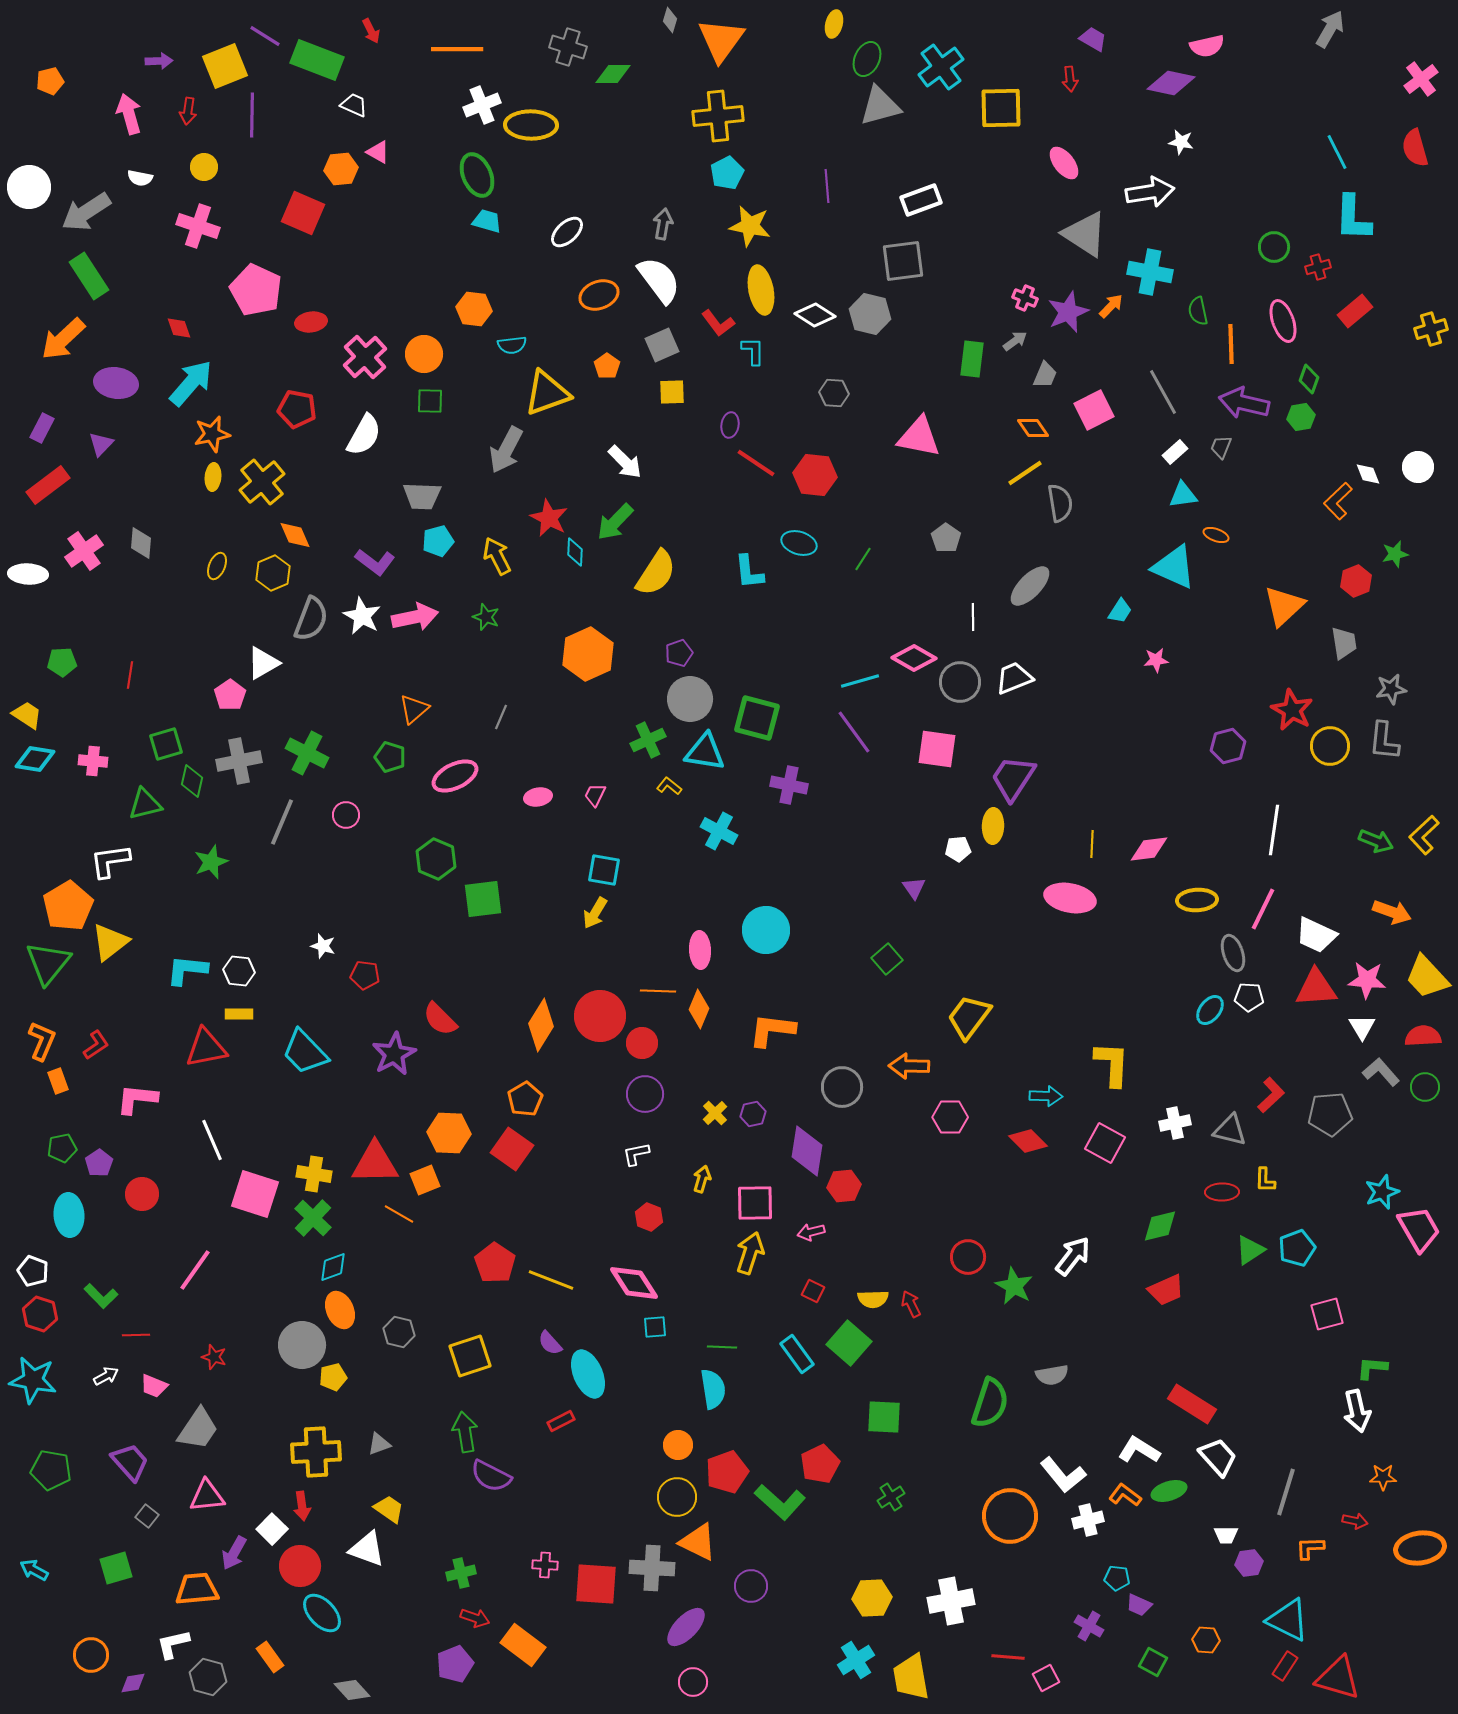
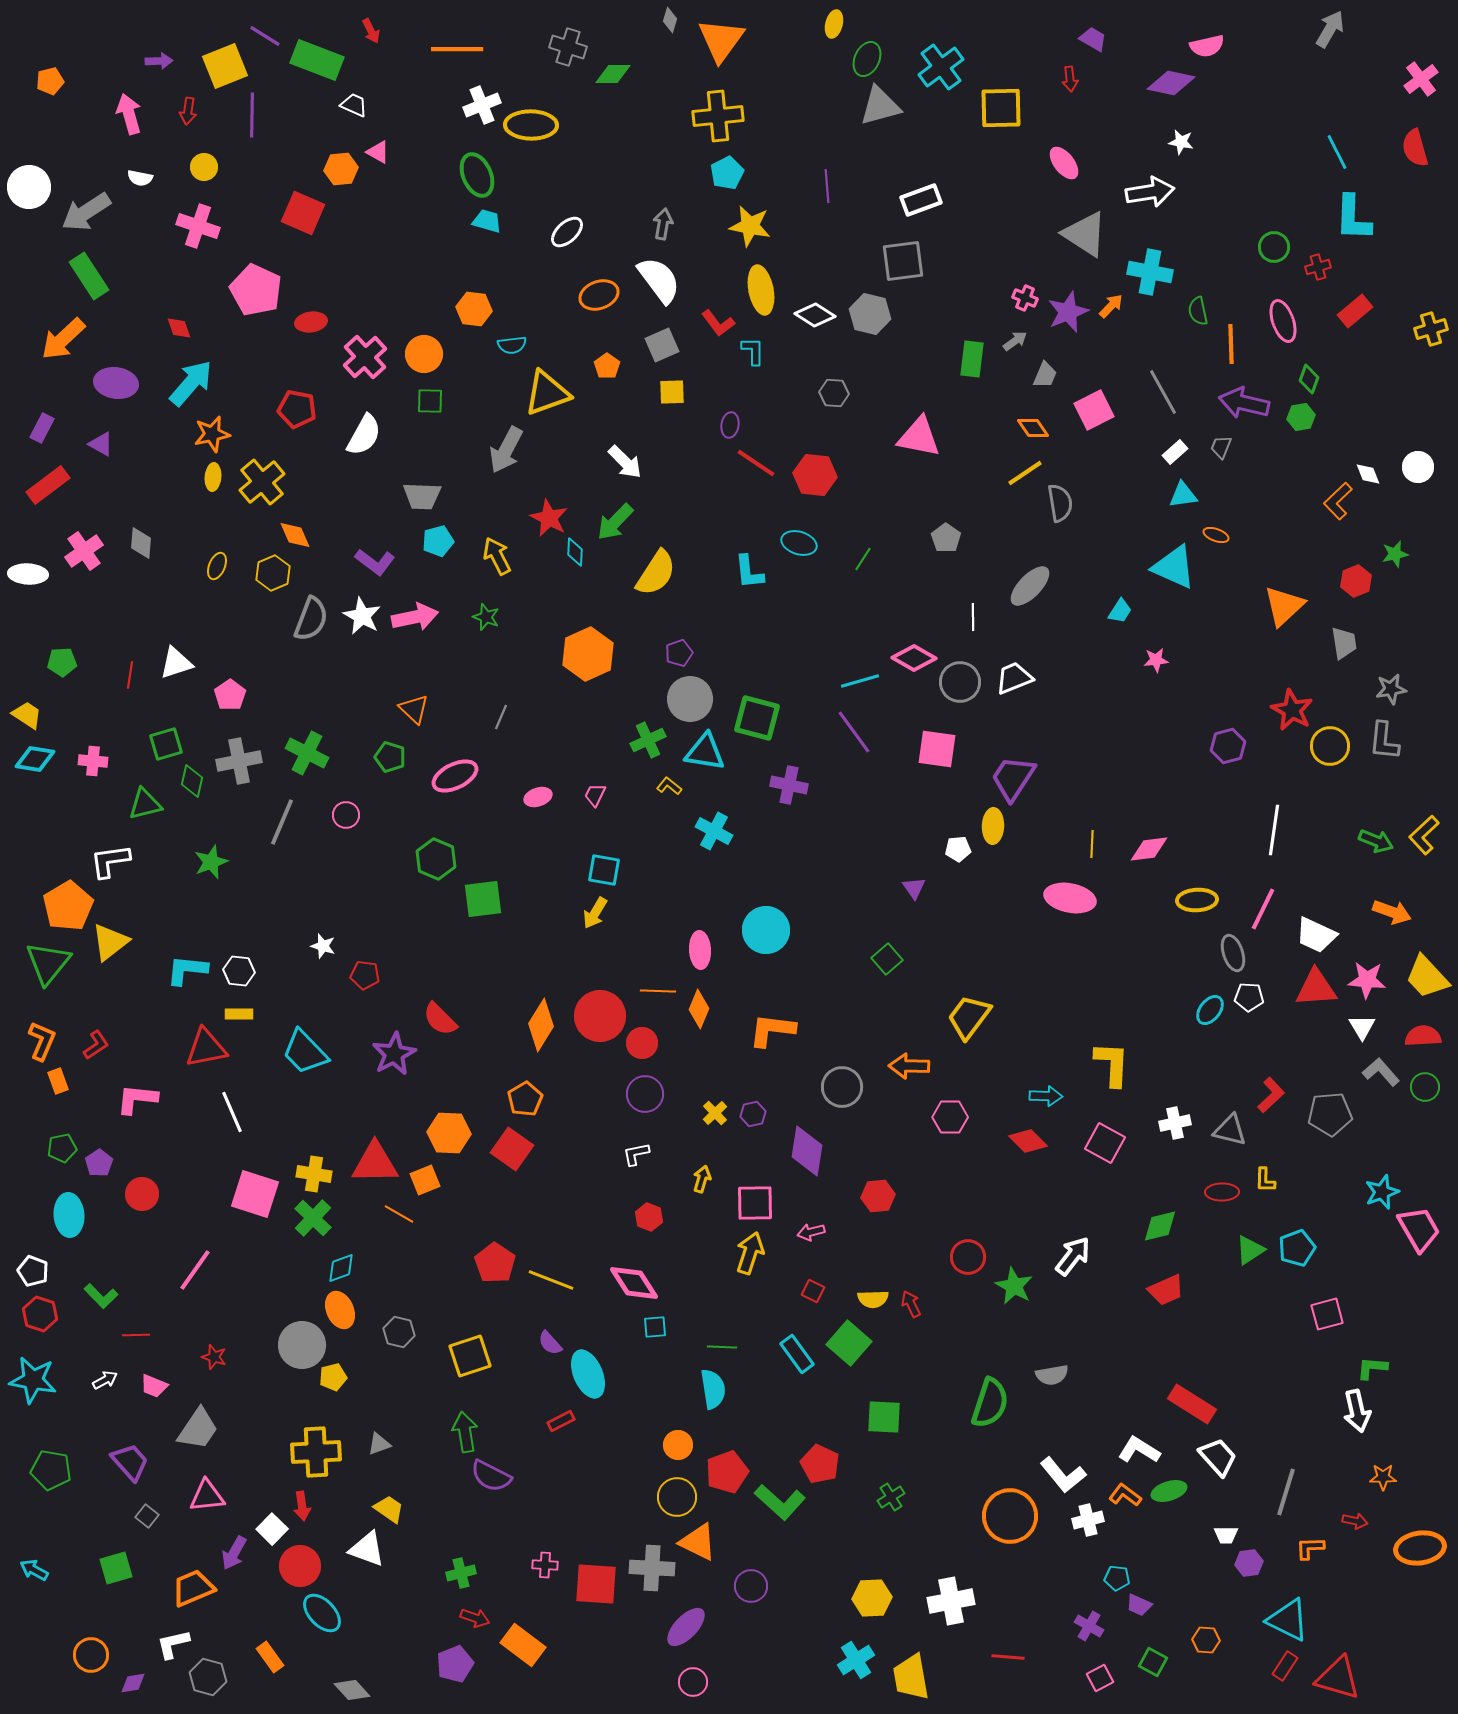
purple triangle at (101, 444): rotated 44 degrees counterclockwise
white triangle at (263, 663): moved 87 px left; rotated 12 degrees clockwise
orange triangle at (414, 709): rotated 36 degrees counterclockwise
pink ellipse at (538, 797): rotated 8 degrees counterclockwise
cyan cross at (719, 831): moved 5 px left
white line at (212, 1140): moved 20 px right, 28 px up
red hexagon at (844, 1186): moved 34 px right, 10 px down
cyan diamond at (333, 1267): moved 8 px right, 1 px down
white arrow at (106, 1376): moved 1 px left, 4 px down
red pentagon at (820, 1464): rotated 21 degrees counterclockwise
orange trapezoid at (197, 1589): moved 4 px left, 1 px up; rotated 18 degrees counterclockwise
pink square at (1046, 1678): moved 54 px right
